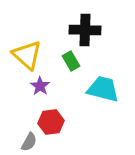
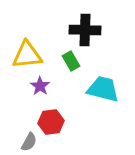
yellow triangle: rotated 48 degrees counterclockwise
